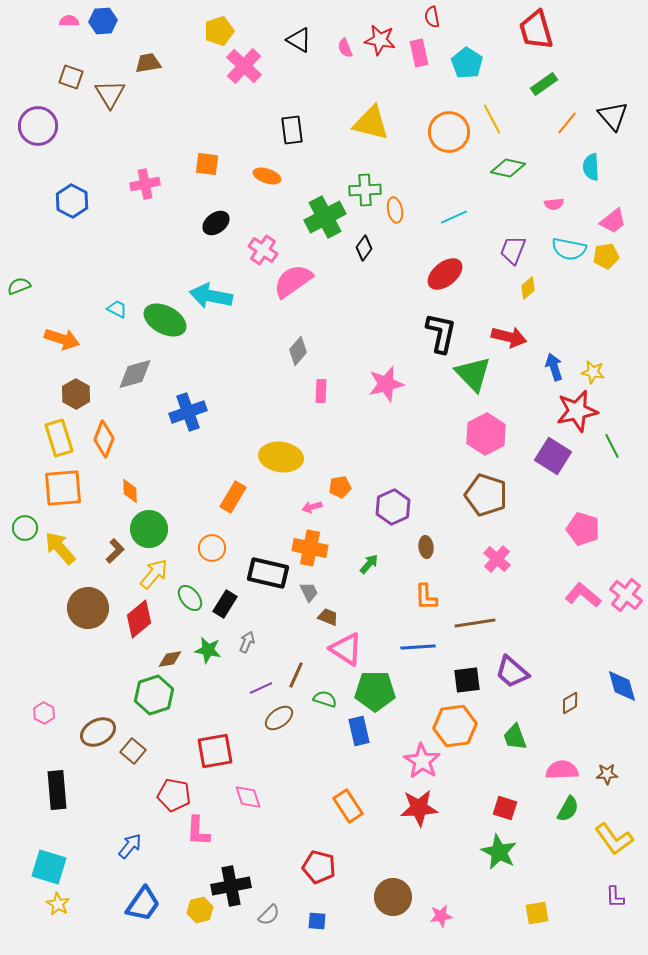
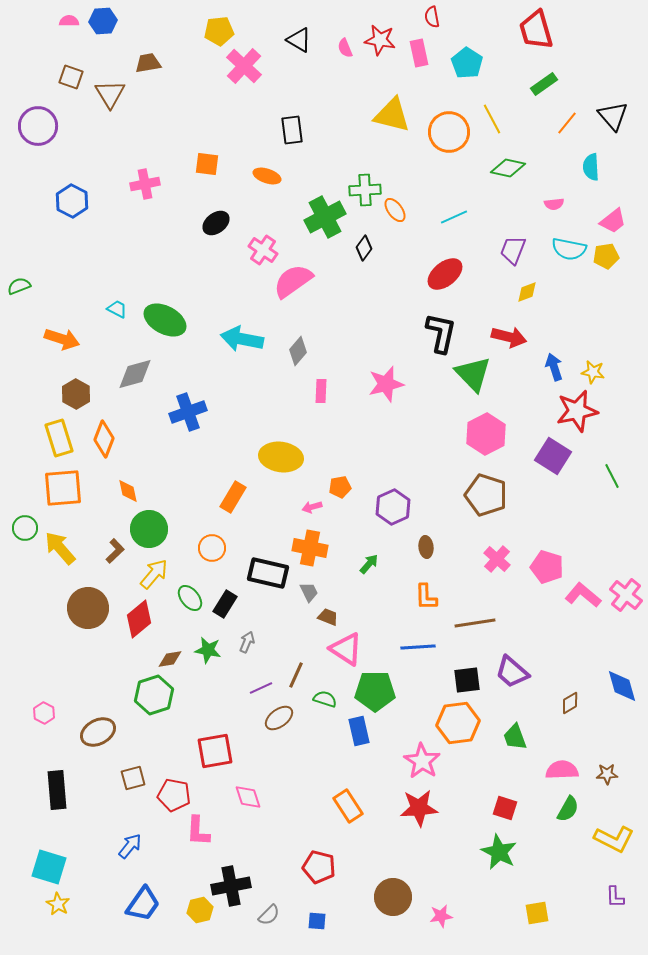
yellow pentagon at (219, 31): rotated 12 degrees clockwise
yellow triangle at (371, 123): moved 21 px right, 8 px up
orange ellipse at (395, 210): rotated 25 degrees counterclockwise
yellow diamond at (528, 288): moved 1 px left, 4 px down; rotated 20 degrees clockwise
cyan arrow at (211, 296): moved 31 px right, 43 px down
green line at (612, 446): moved 30 px down
orange diamond at (130, 491): moved 2 px left; rotated 10 degrees counterclockwise
pink pentagon at (583, 529): moved 36 px left, 38 px down
orange hexagon at (455, 726): moved 3 px right, 3 px up
brown square at (133, 751): moved 27 px down; rotated 35 degrees clockwise
yellow L-shape at (614, 839): rotated 27 degrees counterclockwise
